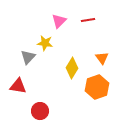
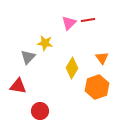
pink triangle: moved 10 px right, 2 px down
